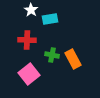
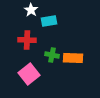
cyan rectangle: moved 1 px left, 2 px down
orange rectangle: moved 1 px up; rotated 60 degrees counterclockwise
